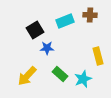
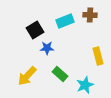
cyan star: moved 2 px right, 6 px down
